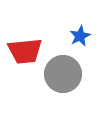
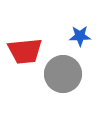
blue star: rotated 25 degrees clockwise
